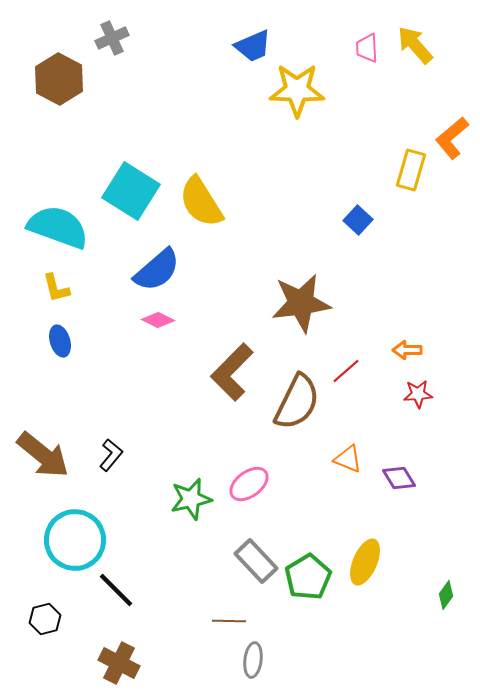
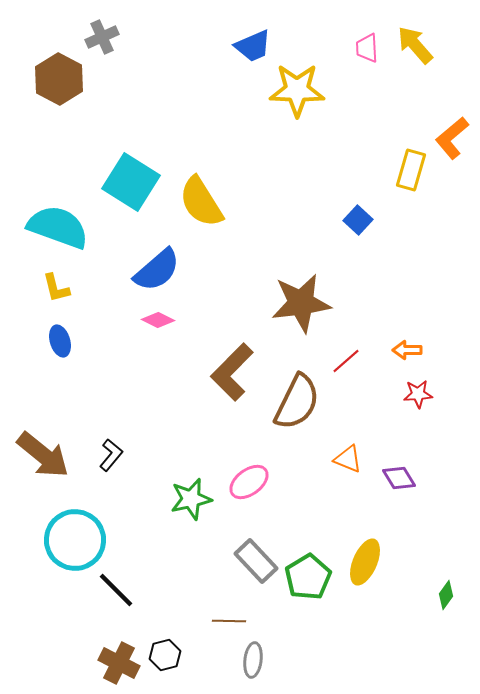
gray cross: moved 10 px left, 1 px up
cyan square: moved 9 px up
red line: moved 10 px up
pink ellipse: moved 2 px up
black hexagon: moved 120 px right, 36 px down
